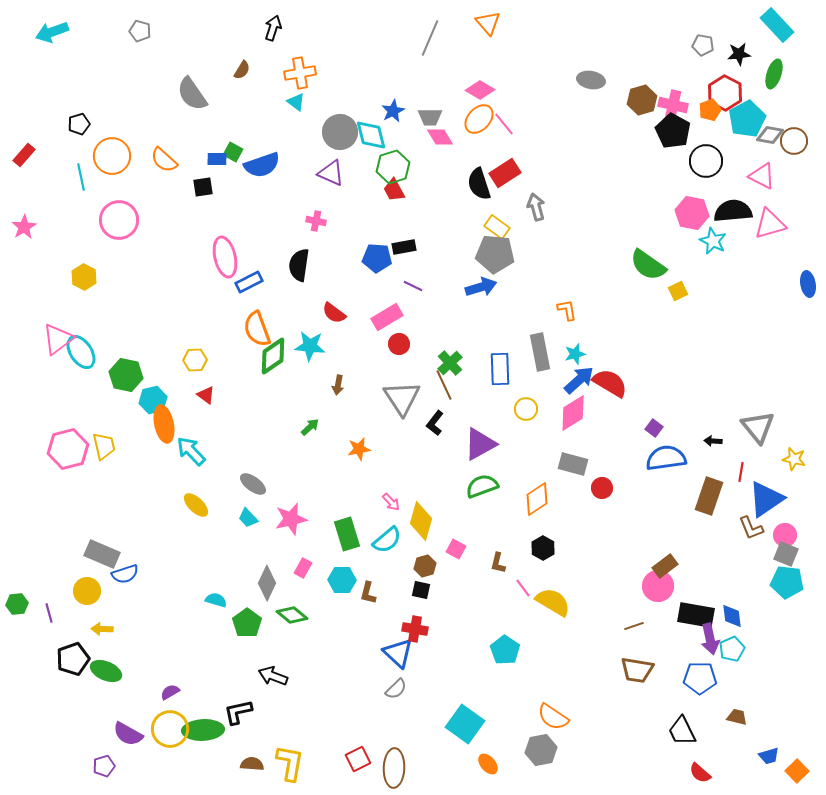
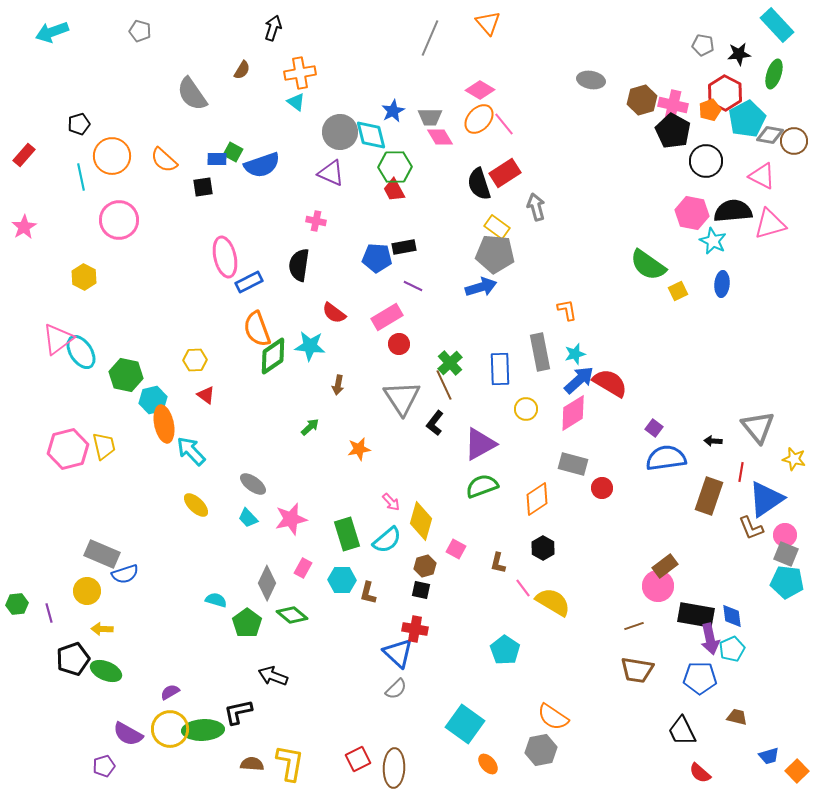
green hexagon at (393, 167): moved 2 px right; rotated 16 degrees clockwise
blue ellipse at (808, 284): moved 86 px left; rotated 15 degrees clockwise
